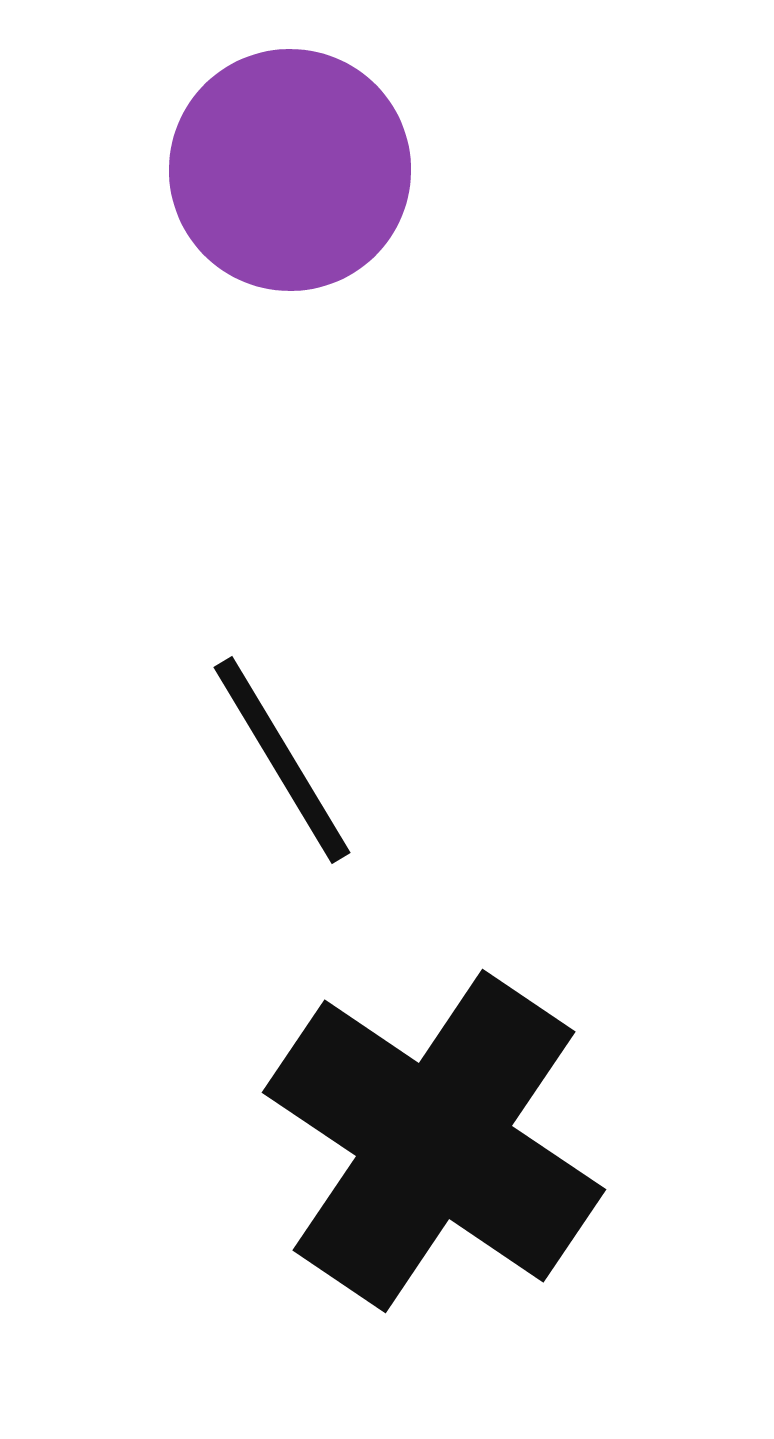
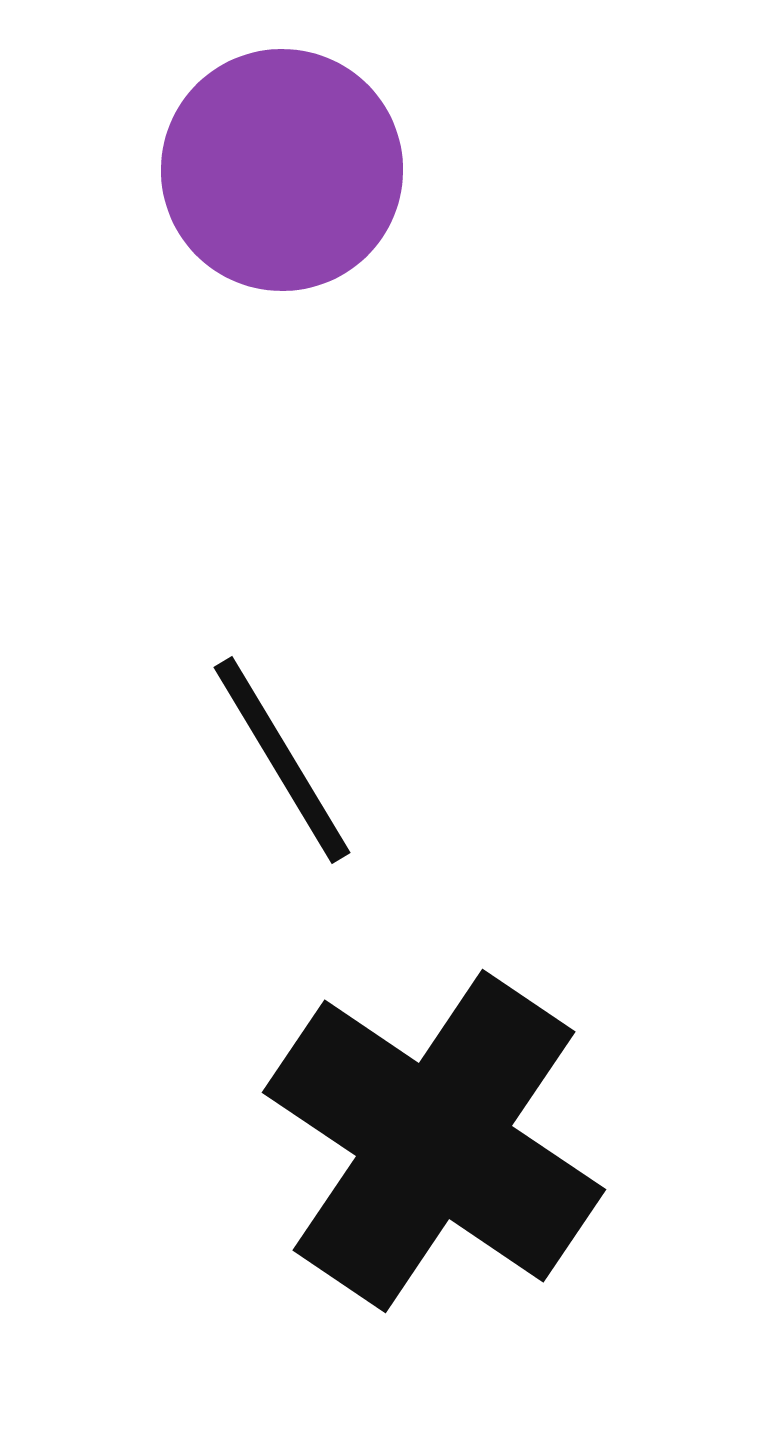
purple circle: moved 8 px left
